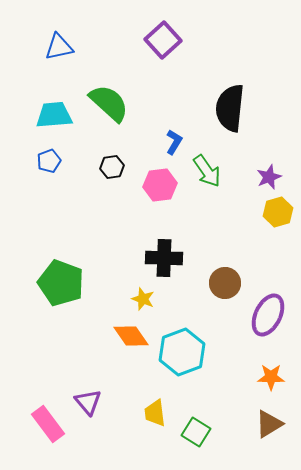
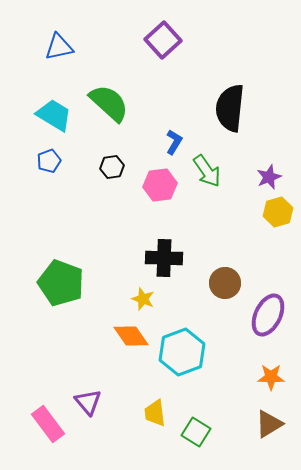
cyan trapezoid: rotated 36 degrees clockwise
